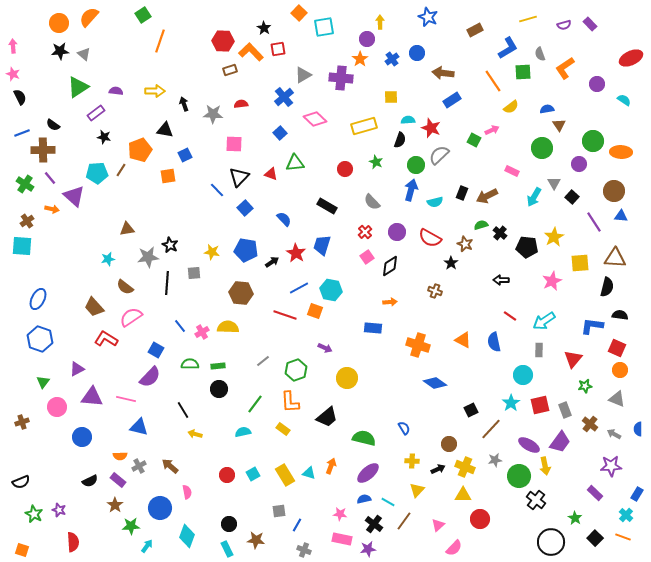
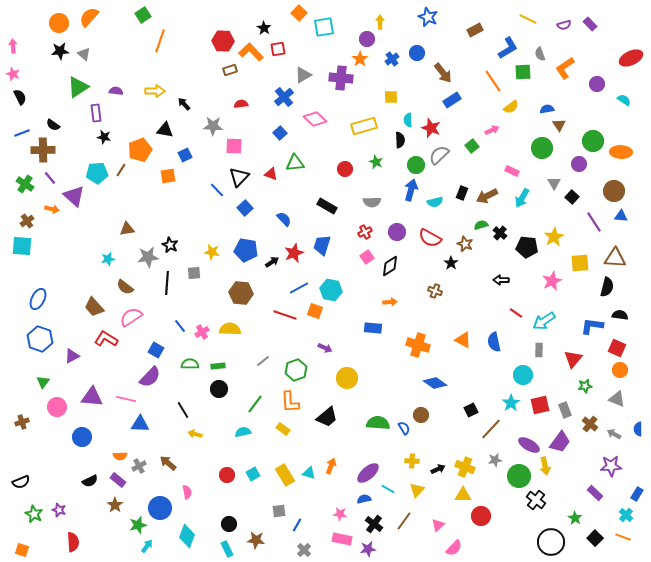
yellow line at (528, 19): rotated 42 degrees clockwise
brown arrow at (443, 73): rotated 135 degrees counterclockwise
black arrow at (184, 104): rotated 24 degrees counterclockwise
purple rectangle at (96, 113): rotated 60 degrees counterclockwise
gray star at (213, 114): moved 12 px down
cyan semicircle at (408, 120): rotated 88 degrees counterclockwise
black semicircle at (400, 140): rotated 21 degrees counterclockwise
green square at (474, 140): moved 2 px left, 6 px down; rotated 24 degrees clockwise
pink square at (234, 144): moved 2 px down
cyan arrow at (534, 197): moved 12 px left, 1 px down
gray semicircle at (372, 202): rotated 48 degrees counterclockwise
red cross at (365, 232): rotated 16 degrees clockwise
red star at (296, 253): moved 2 px left; rotated 18 degrees clockwise
red line at (510, 316): moved 6 px right, 3 px up
yellow semicircle at (228, 327): moved 2 px right, 2 px down
purple triangle at (77, 369): moved 5 px left, 13 px up
blue triangle at (139, 427): moved 1 px right, 3 px up; rotated 12 degrees counterclockwise
green semicircle at (364, 438): moved 14 px right, 15 px up; rotated 10 degrees counterclockwise
brown circle at (449, 444): moved 28 px left, 29 px up
brown arrow at (170, 466): moved 2 px left, 3 px up
cyan line at (388, 502): moved 13 px up
red circle at (480, 519): moved 1 px right, 3 px up
green star at (131, 526): moved 7 px right, 1 px up; rotated 12 degrees counterclockwise
gray cross at (304, 550): rotated 24 degrees clockwise
